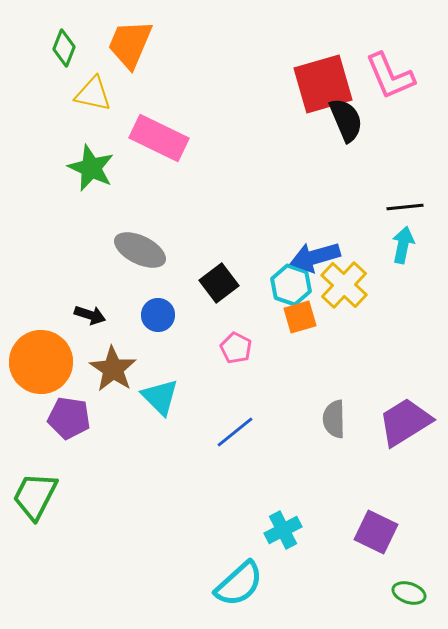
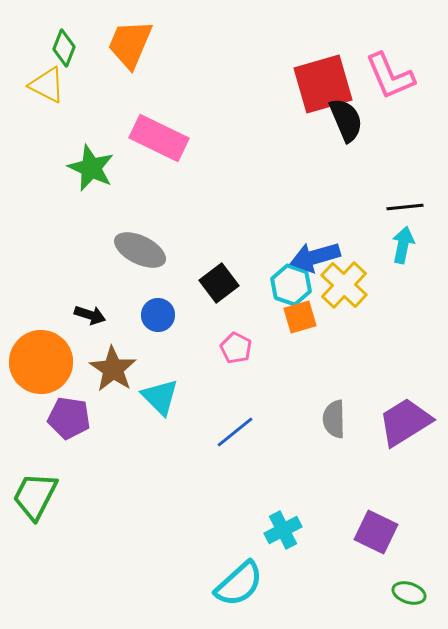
yellow triangle: moved 46 px left, 9 px up; rotated 15 degrees clockwise
